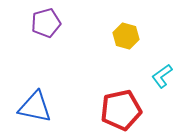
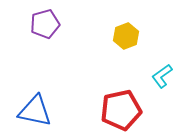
purple pentagon: moved 1 px left, 1 px down
yellow hexagon: rotated 25 degrees clockwise
blue triangle: moved 4 px down
